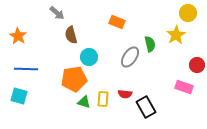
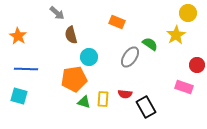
green semicircle: rotated 42 degrees counterclockwise
